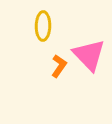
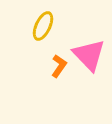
yellow ellipse: rotated 24 degrees clockwise
